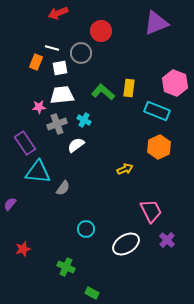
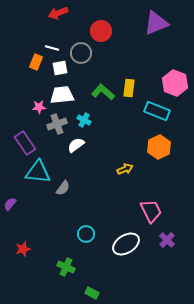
cyan circle: moved 5 px down
